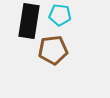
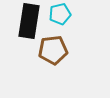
cyan pentagon: moved 1 px up; rotated 20 degrees counterclockwise
